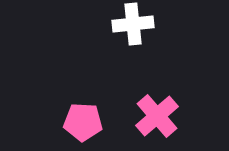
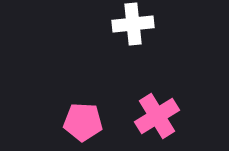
pink cross: rotated 9 degrees clockwise
